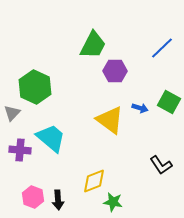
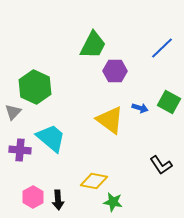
gray triangle: moved 1 px right, 1 px up
yellow diamond: rotated 32 degrees clockwise
pink hexagon: rotated 10 degrees clockwise
